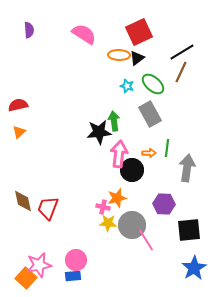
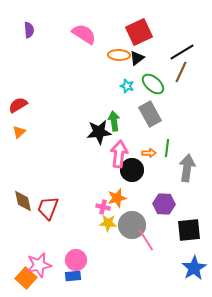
red semicircle: rotated 18 degrees counterclockwise
